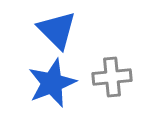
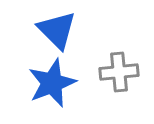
gray cross: moved 7 px right, 5 px up
